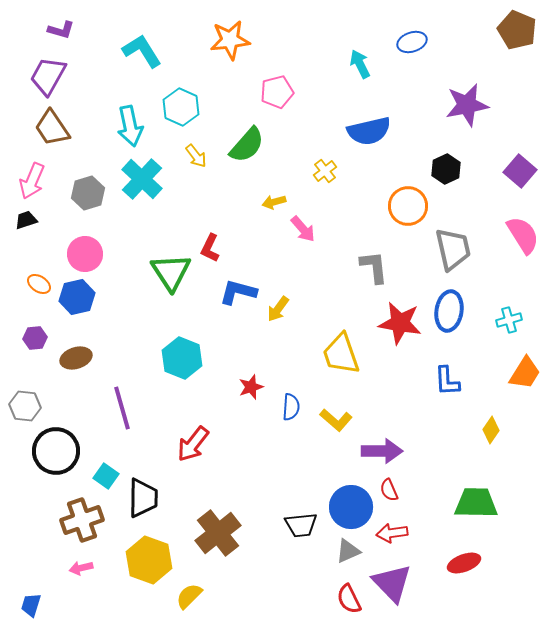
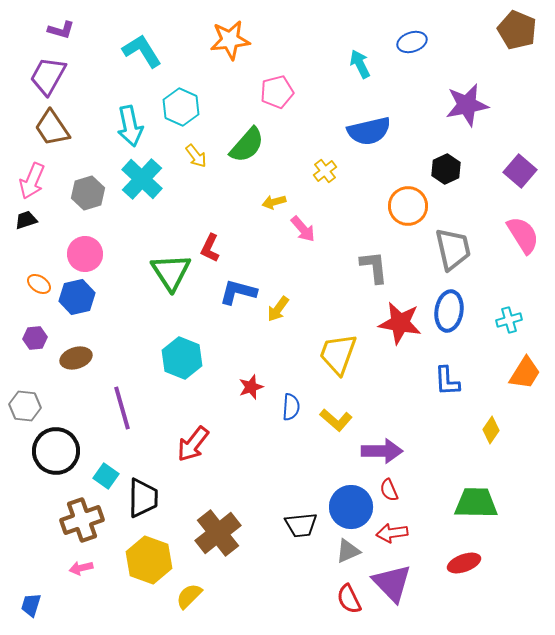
yellow trapezoid at (341, 354): moved 3 px left; rotated 39 degrees clockwise
